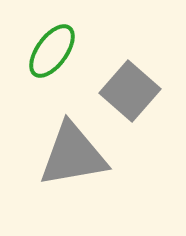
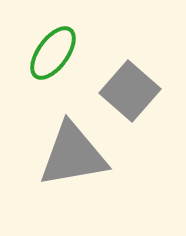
green ellipse: moved 1 px right, 2 px down
